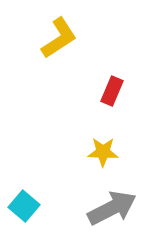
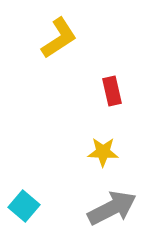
red rectangle: rotated 36 degrees counterclockwise
